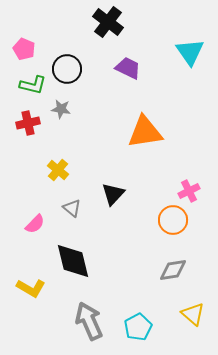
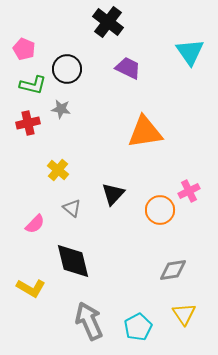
orange circle: moved 13 px left, 10 px up
yellow triangle: moved 9 px left; rotated 15 degrees clockwise
